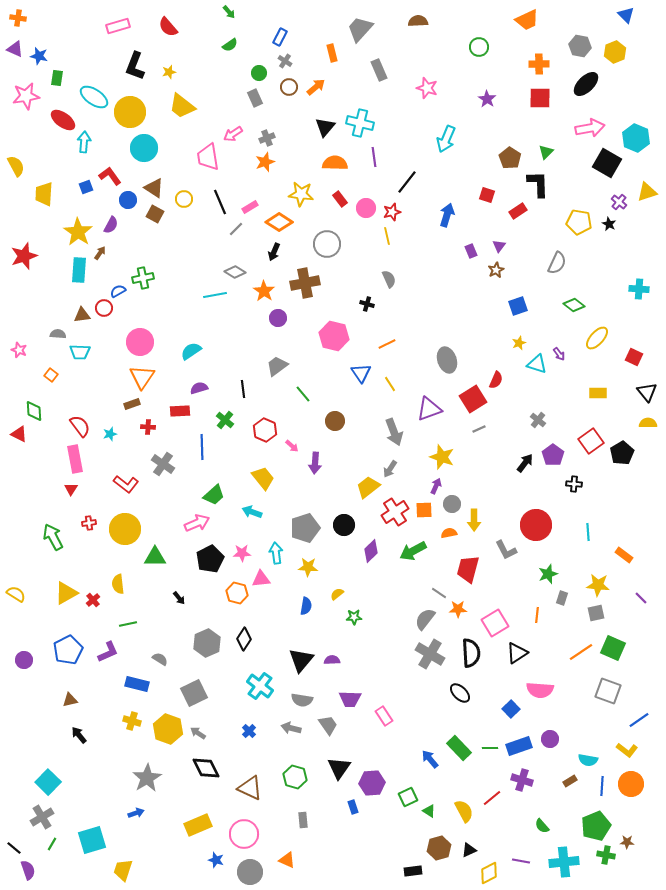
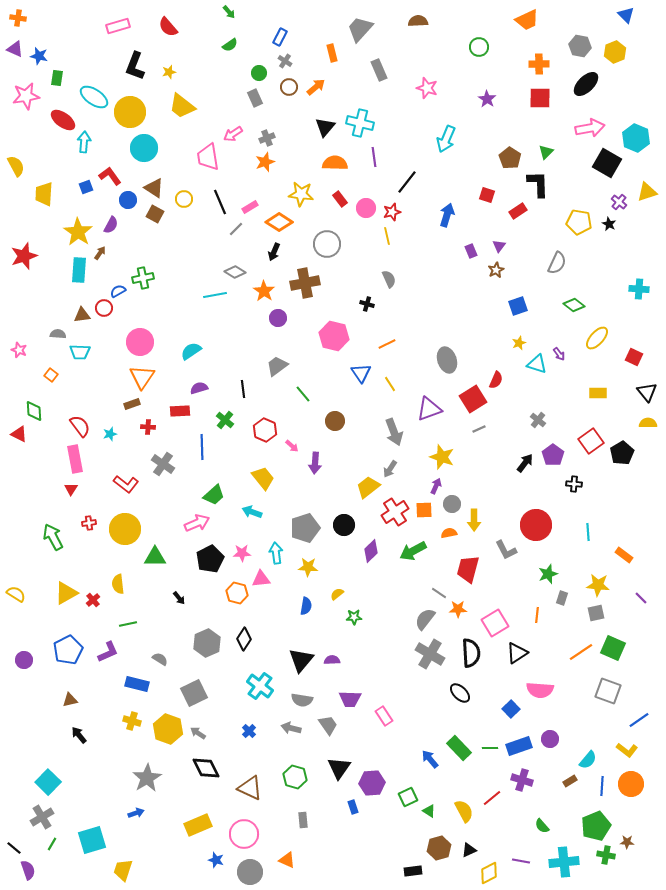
cyan semicircle at (588, 760): rotated 60 degrees counterclockwise
